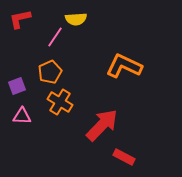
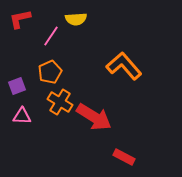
pink line: moved 4 px left, 1 px up
orange L-shape: rotated 24 degrees clockwise
red arrow: moved 8 px left, 8 px up; rotated 78 degrees clockwise
